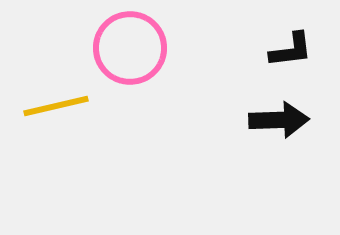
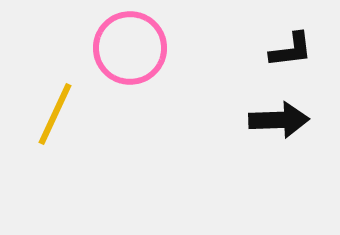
yellow line: moved 1 px left, 8 px down; rotated 52 degrees counterclockwise
